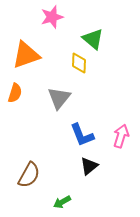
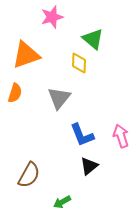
pink arrow: rotated 35 degrees counterclockwise
